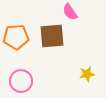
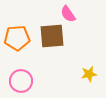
pink semicircle: moved 2 px left, 2 px down
orange pentagon: moved 1 px right, 1 px down
yellow star: moved 2 px right
